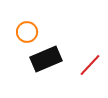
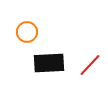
black rectangle: moved 3 px right, 4 px down; rotated 20 degrees clockwise
